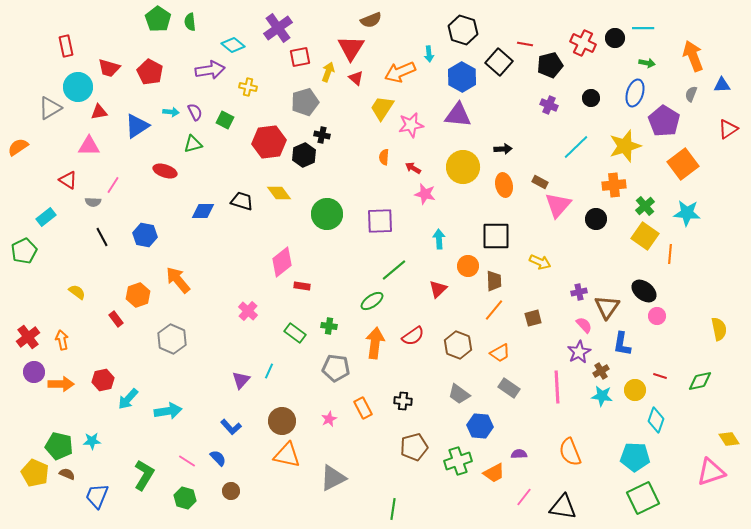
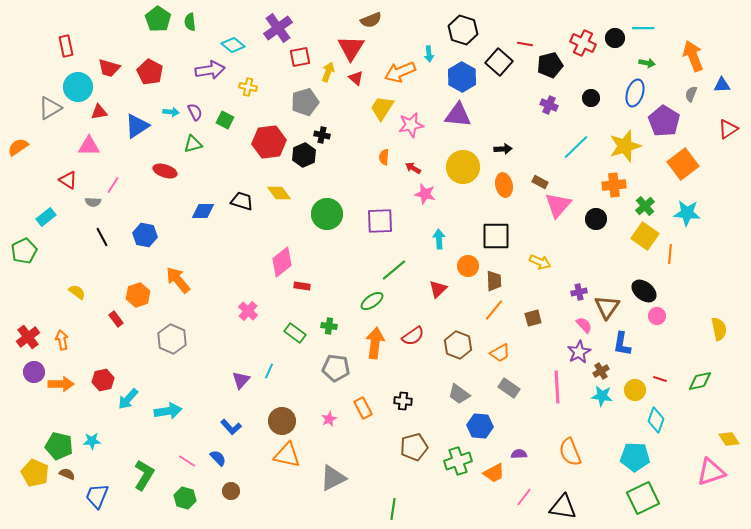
red line at (660, 376): moved 3 px down
